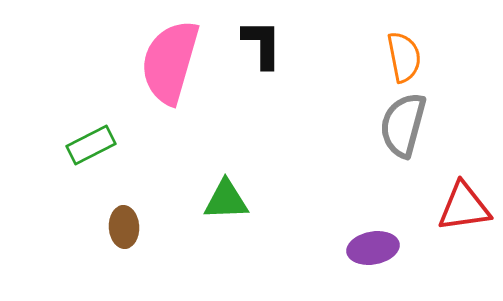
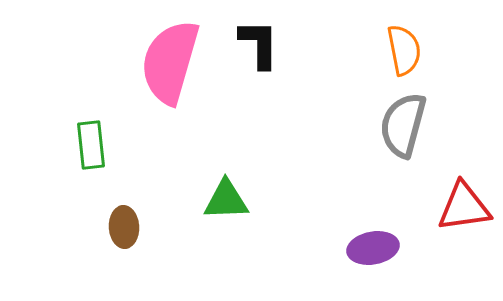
black L-shape: moved 3 px left
orange semicircle: moved 7 px up
green rectangle: rotated 69 degrees counterclockwise
